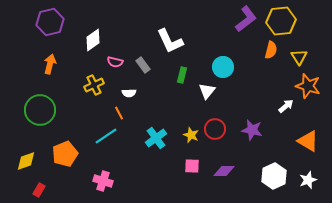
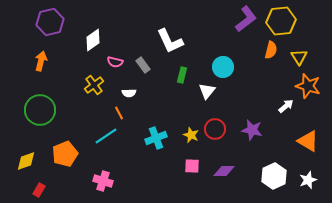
orange arrow: moved 9 px left, 3 px up
yellow cross: rotated 12 degrees counterclockwise
cyan cross: rotated 15 degrees clockwise
